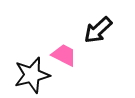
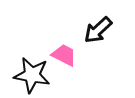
black star: rotated 24 degrees clockwise
